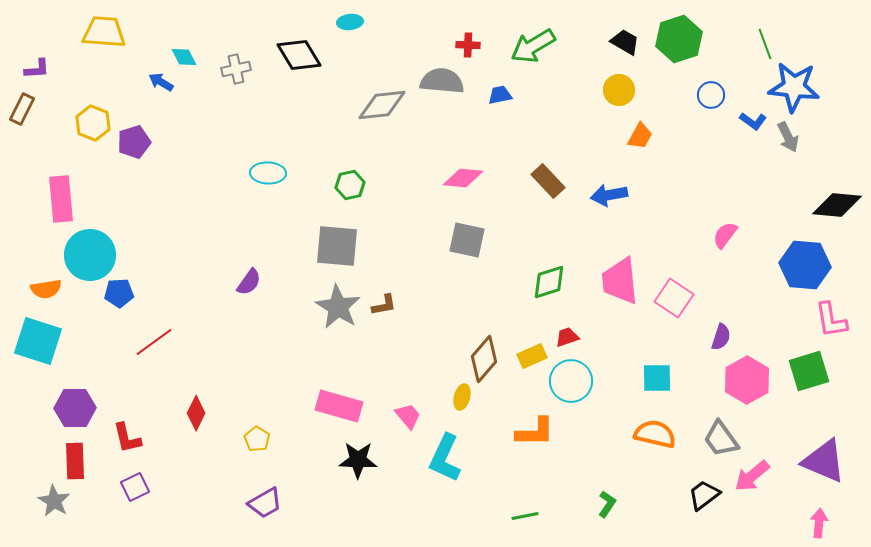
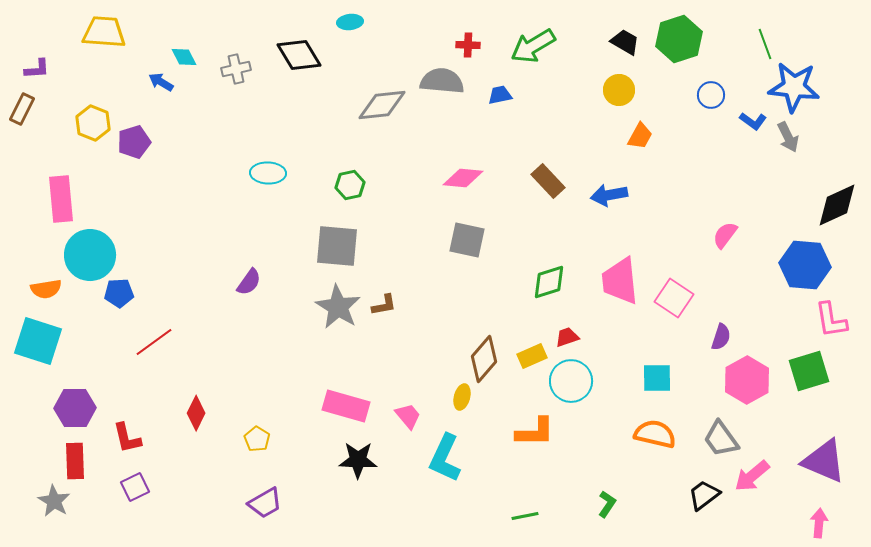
black diamond at (837, 205): rotated 30 degrees counterclockwise
pink rectangle at (339, 406): moved 7 px right
